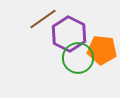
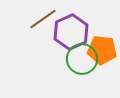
purple hexagon: moved 2 px right, 2 px up; rotated 8 degrees clockwise
green circle: moved 4 px right, 1 px down
